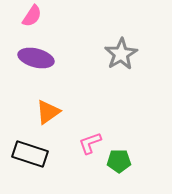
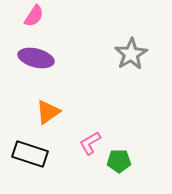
pink semicircle: moved 2 px right
gray star: moved 10 px right
pink L-shape: rotated 10 degrees counterclockwise
